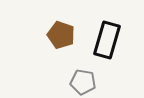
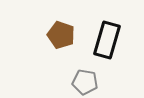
gray pentagon: moved 2 px right
